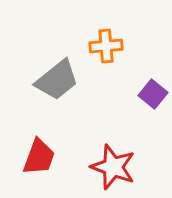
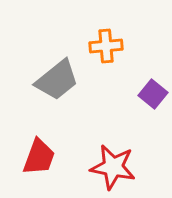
red star: rotated 9 degrees counterclockwise
